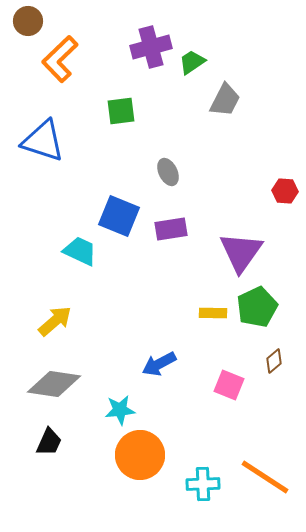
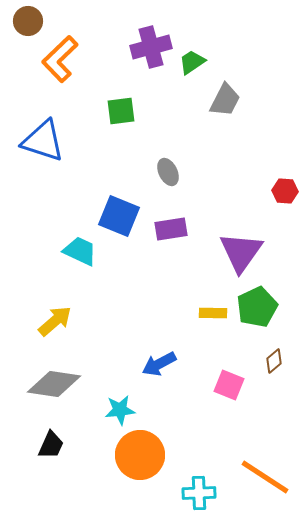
black trapezoid: moved 2 px right, 3 px down
cyan cross: moved 4 px left, 9 px down
